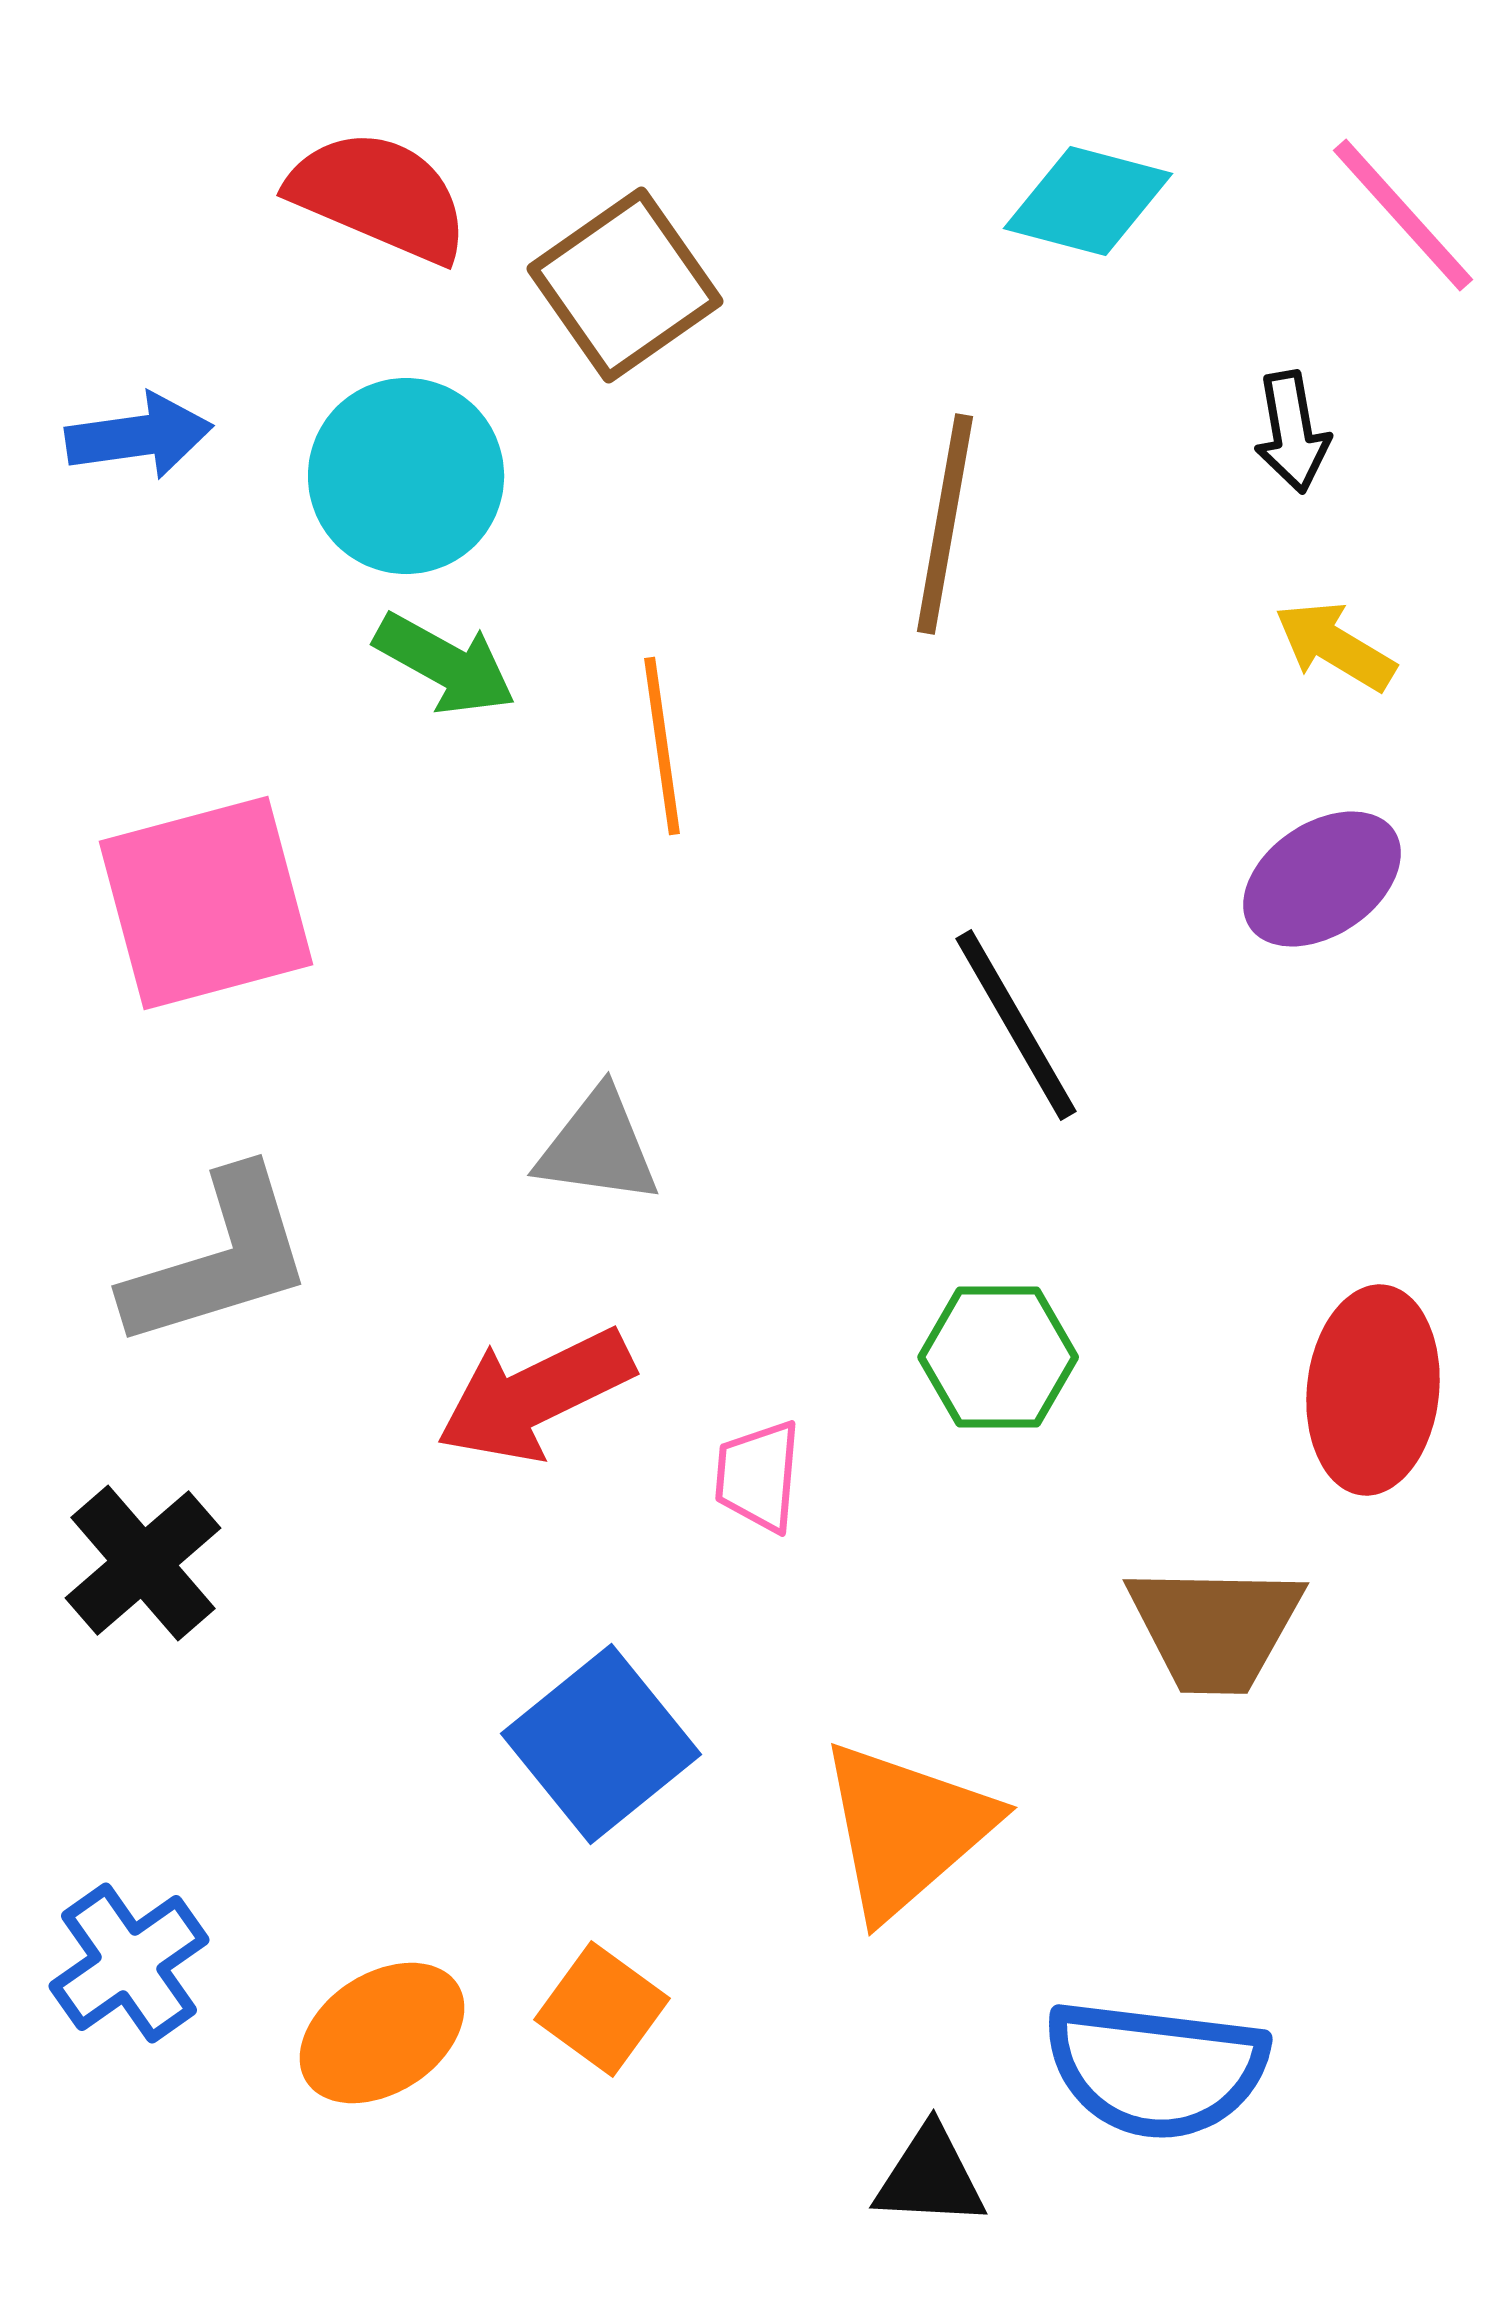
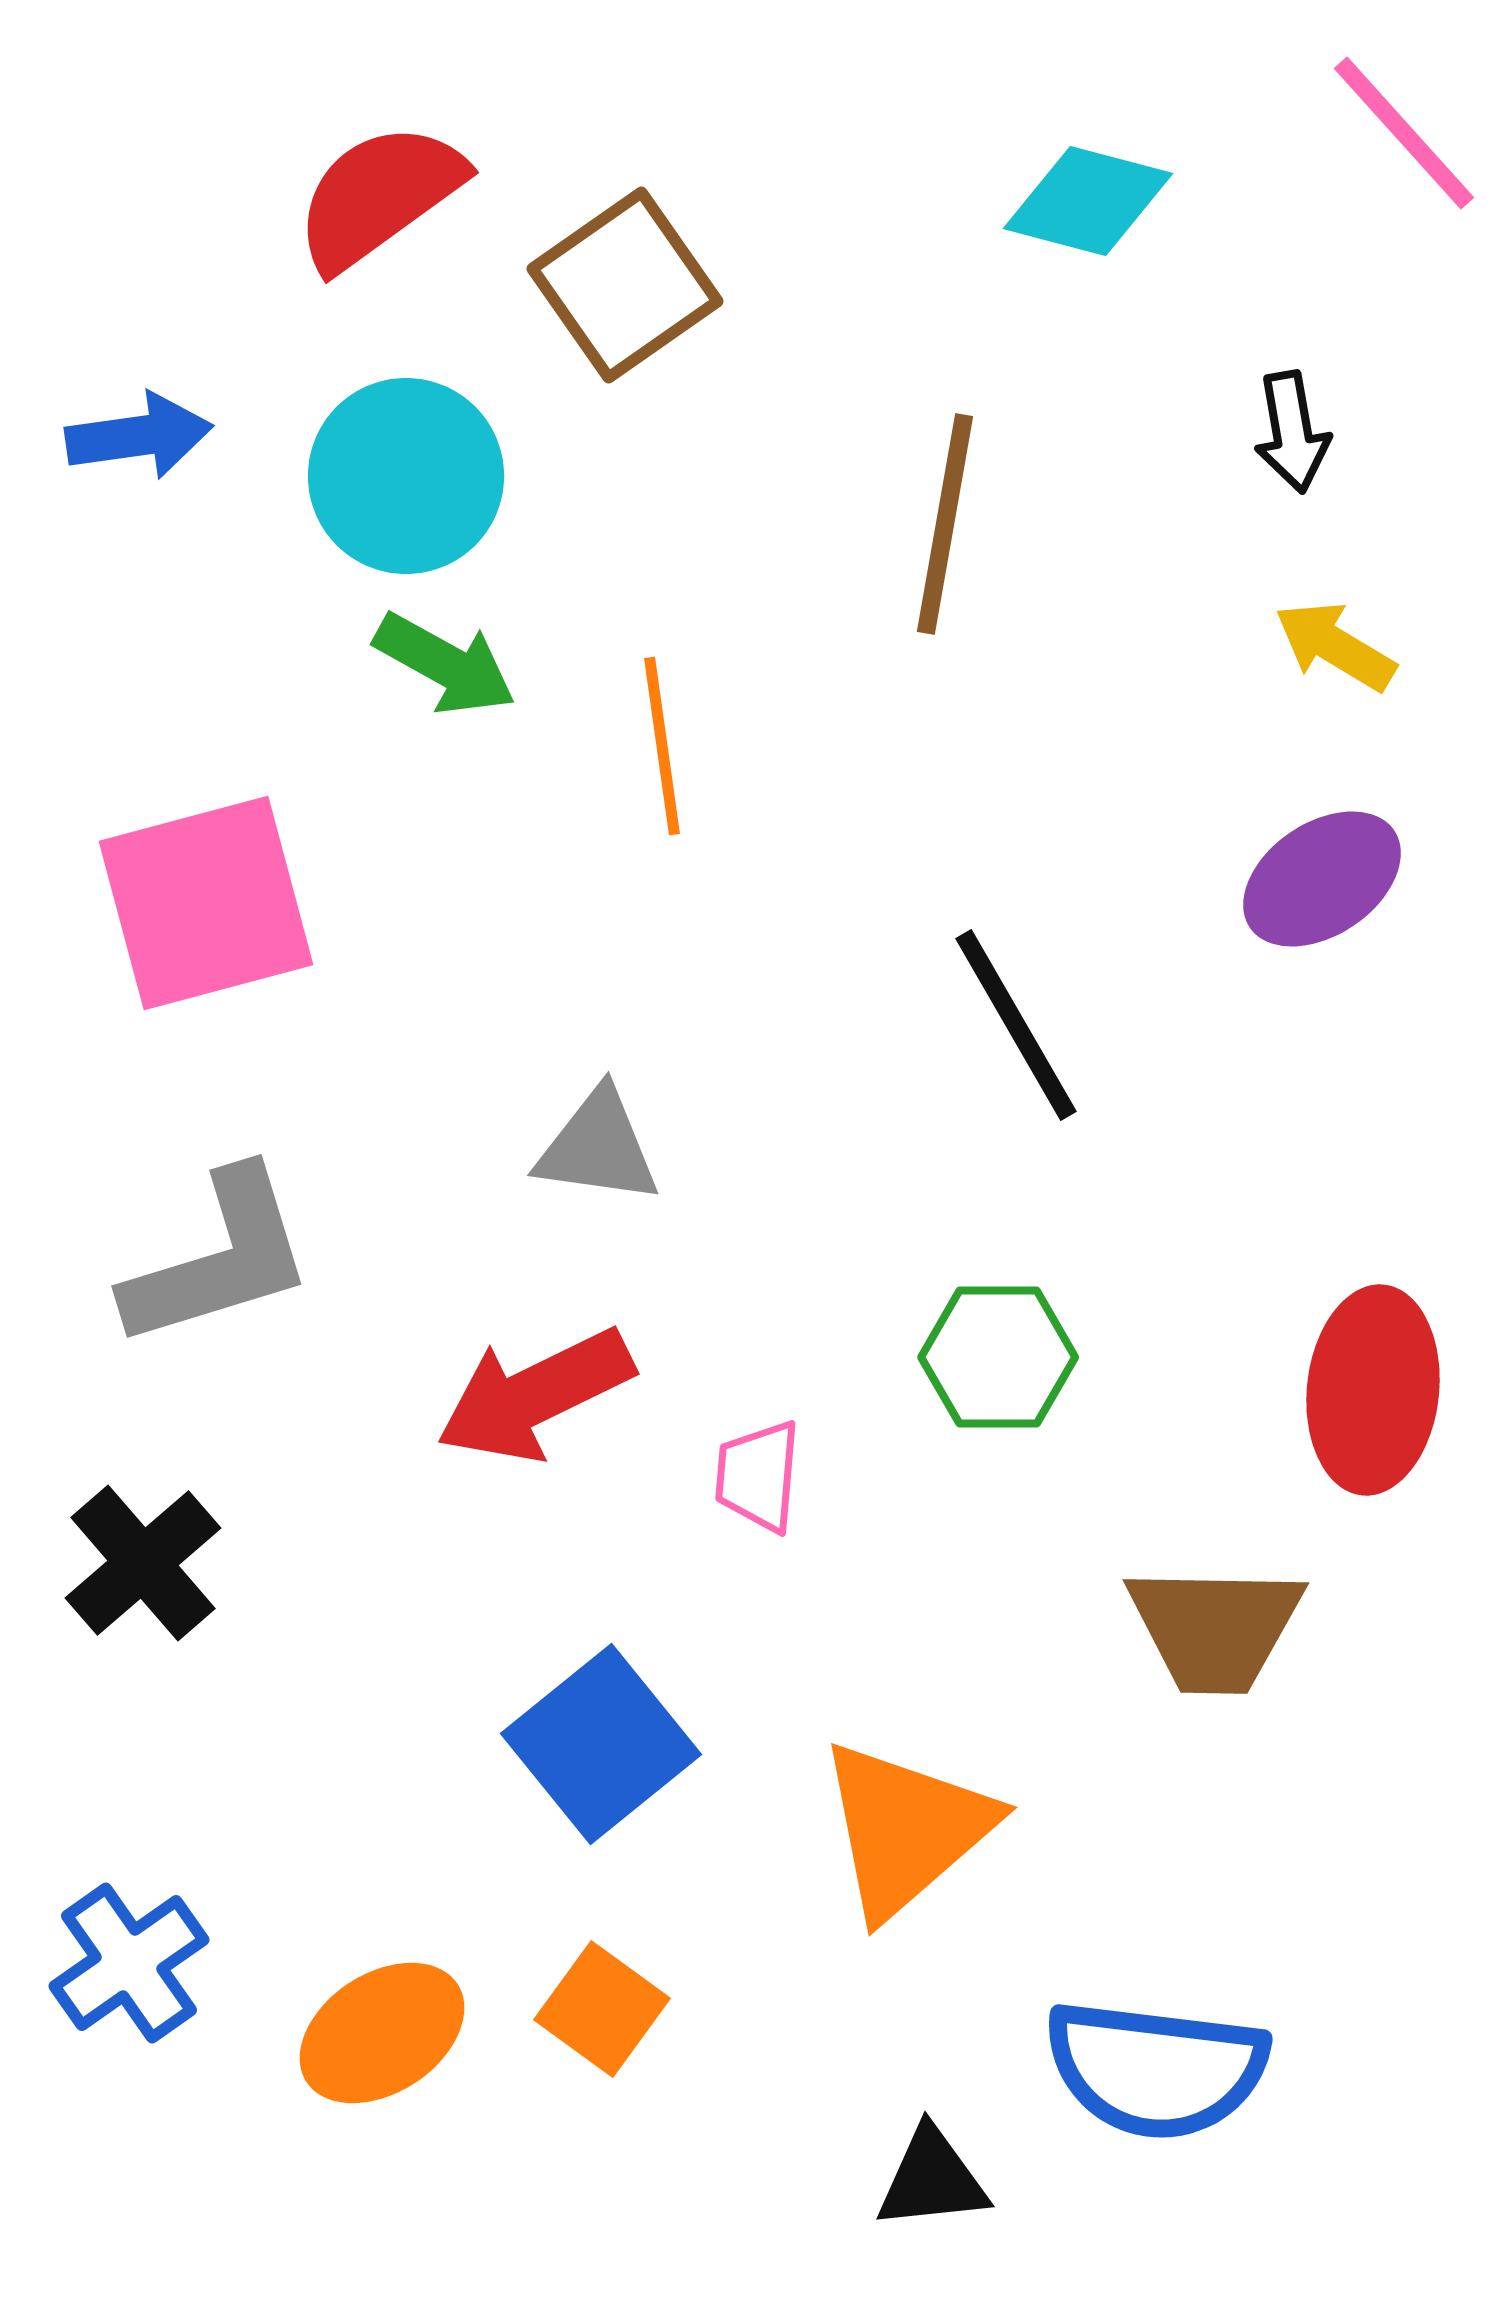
red semicircle: rotated 59 degrees counterclockwise
pink line: moved 1 px right, 82 px up
black triangle: moved 2 px right, 2 px down; rotated 9 degrees counterclockwise
